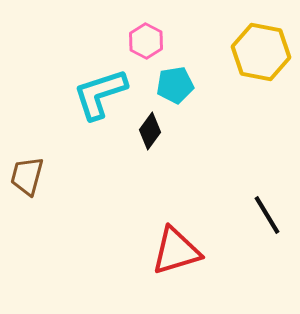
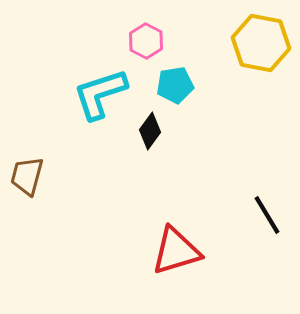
yellow hexagon: moved 9 px up
